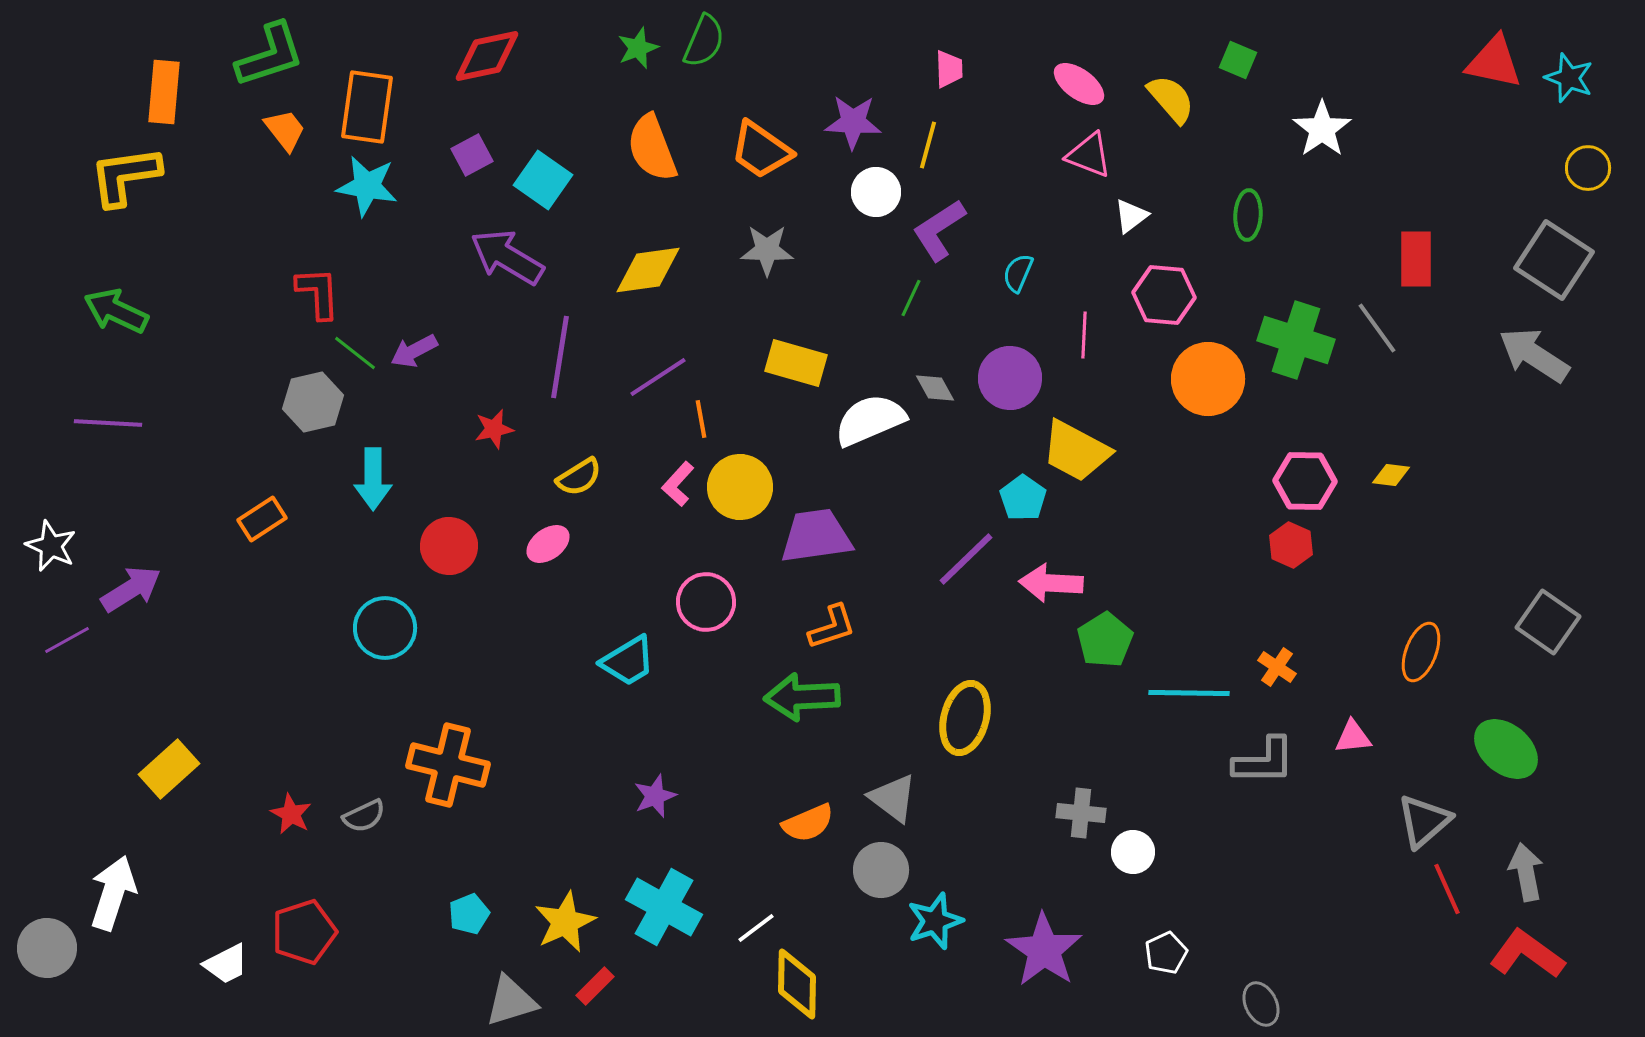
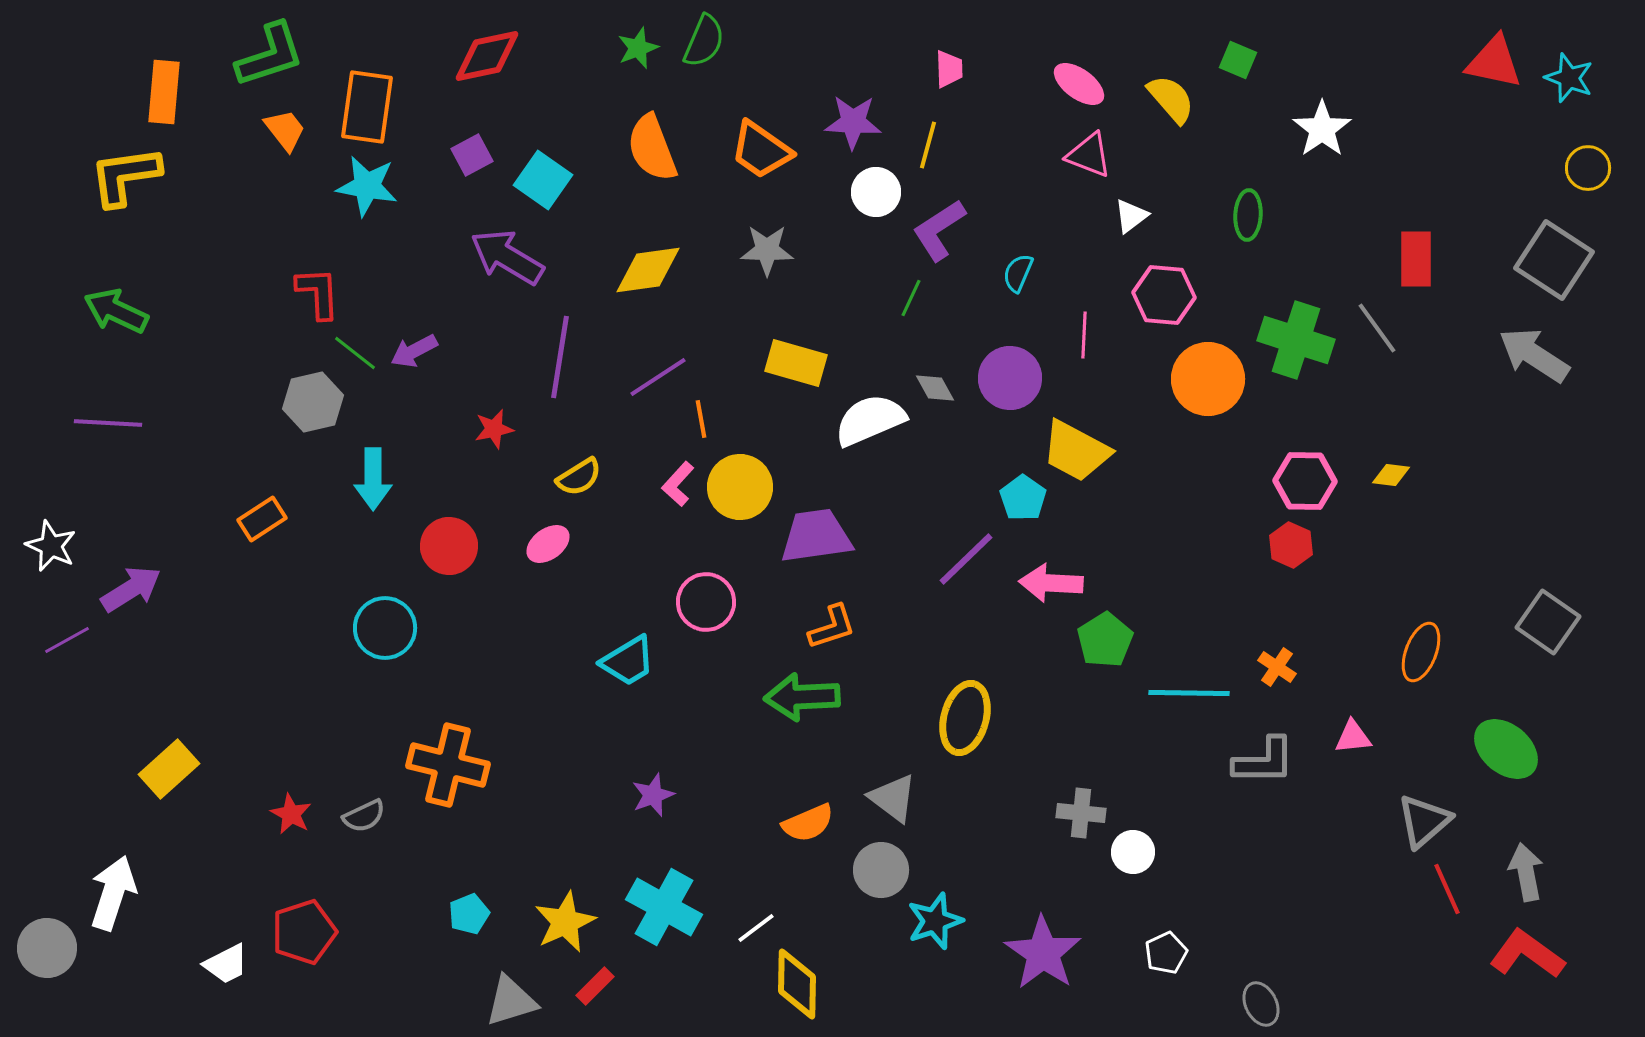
purple star at (655, 796): moved 2 px left, 1 px up
purple star at (1044, 950): moved 1 px left, 3 px down
